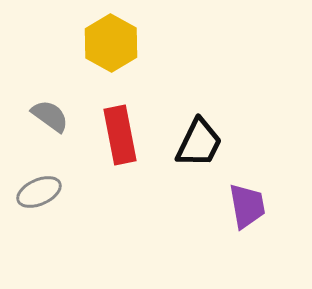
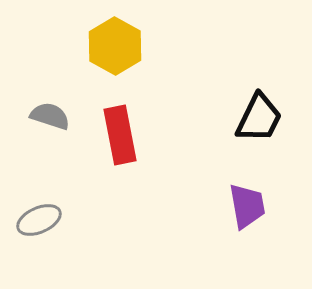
yellow hexagon: moved 4 px right, 3 px down
gray semicircle: rotated 18 degrees counterclockwise
black trapezoid: moved 60 px right, 25 px up
gray ellipse: moved 28 px down
